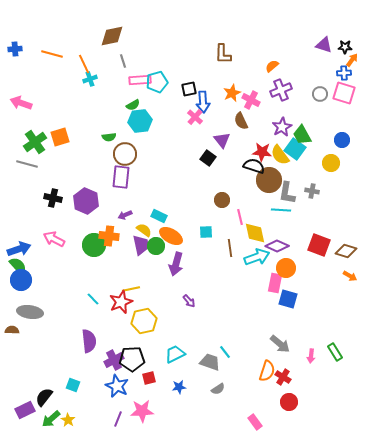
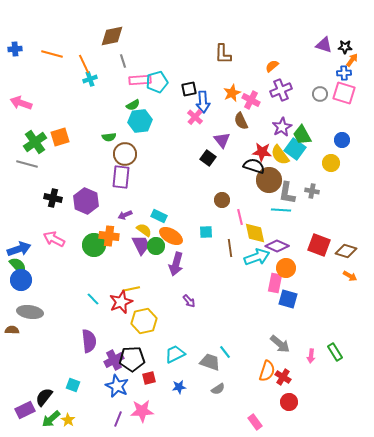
purple trapezoid at (141, 245): rotated 15 degrees counterclockwise
